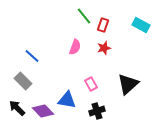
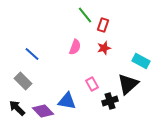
green line: moved 1 px right, 1 px up
cyan rectangle: moved 36 px down
blue line: moved 2 px up
pink rectangle: moved 1 px right
blue triangle: moved 1 px down
black cross: moved 13 px right, 10 px up
